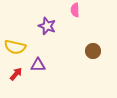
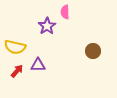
pink semicircle: moved 10 px left, 2 px down
purple star: rotated 18 degrees clockwise
red arrow: moved 1 px right, 3 px up
